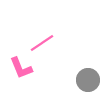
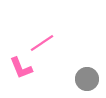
gray circle: moved 1 px left, 1 px up
